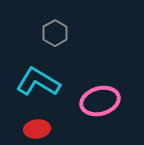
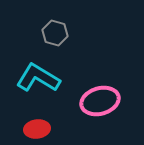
gray hexagon: rotated 15 degrees counterclockwise
cyan L-shape: moved 4 px up
